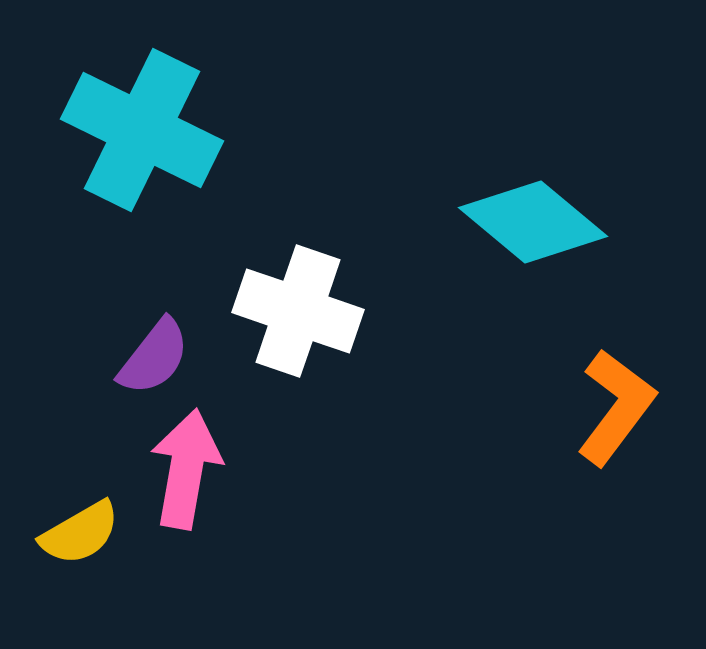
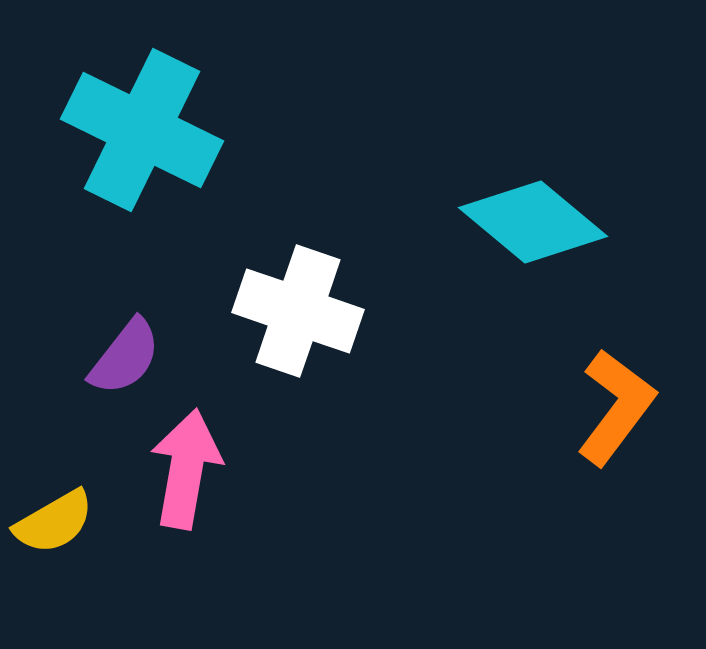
purple semicircle: moved 29 px left
yellow semicircle: moved 26 px left, 11 px up
